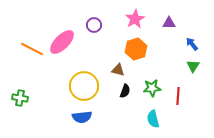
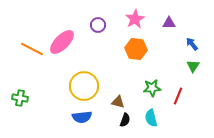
purple circle: moved 4 px right
orange hexagon: rotated 25 degrees clockwise
brown triangle: moved 32 px down
black semicircle: moved 29 px down
red line: rotated 18 degrees clockwise
cyan semicircle: moved 2 px left, 1 px up
